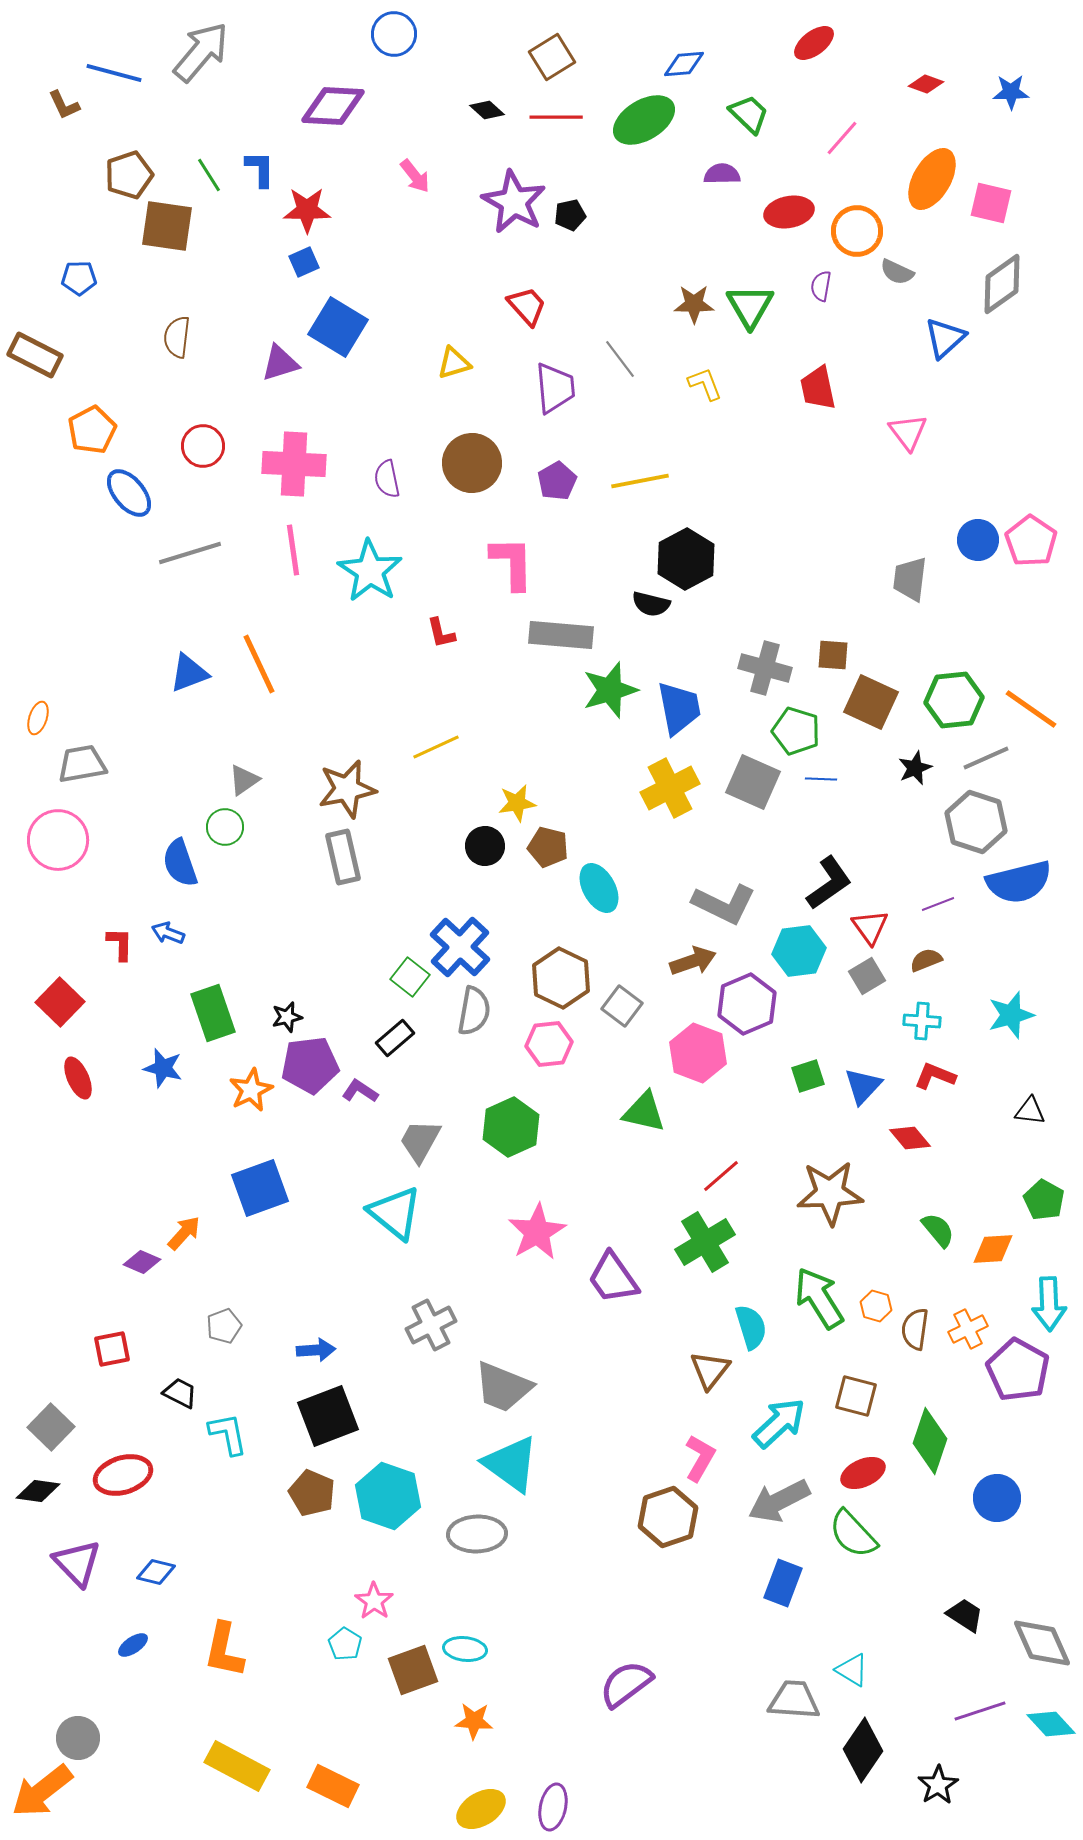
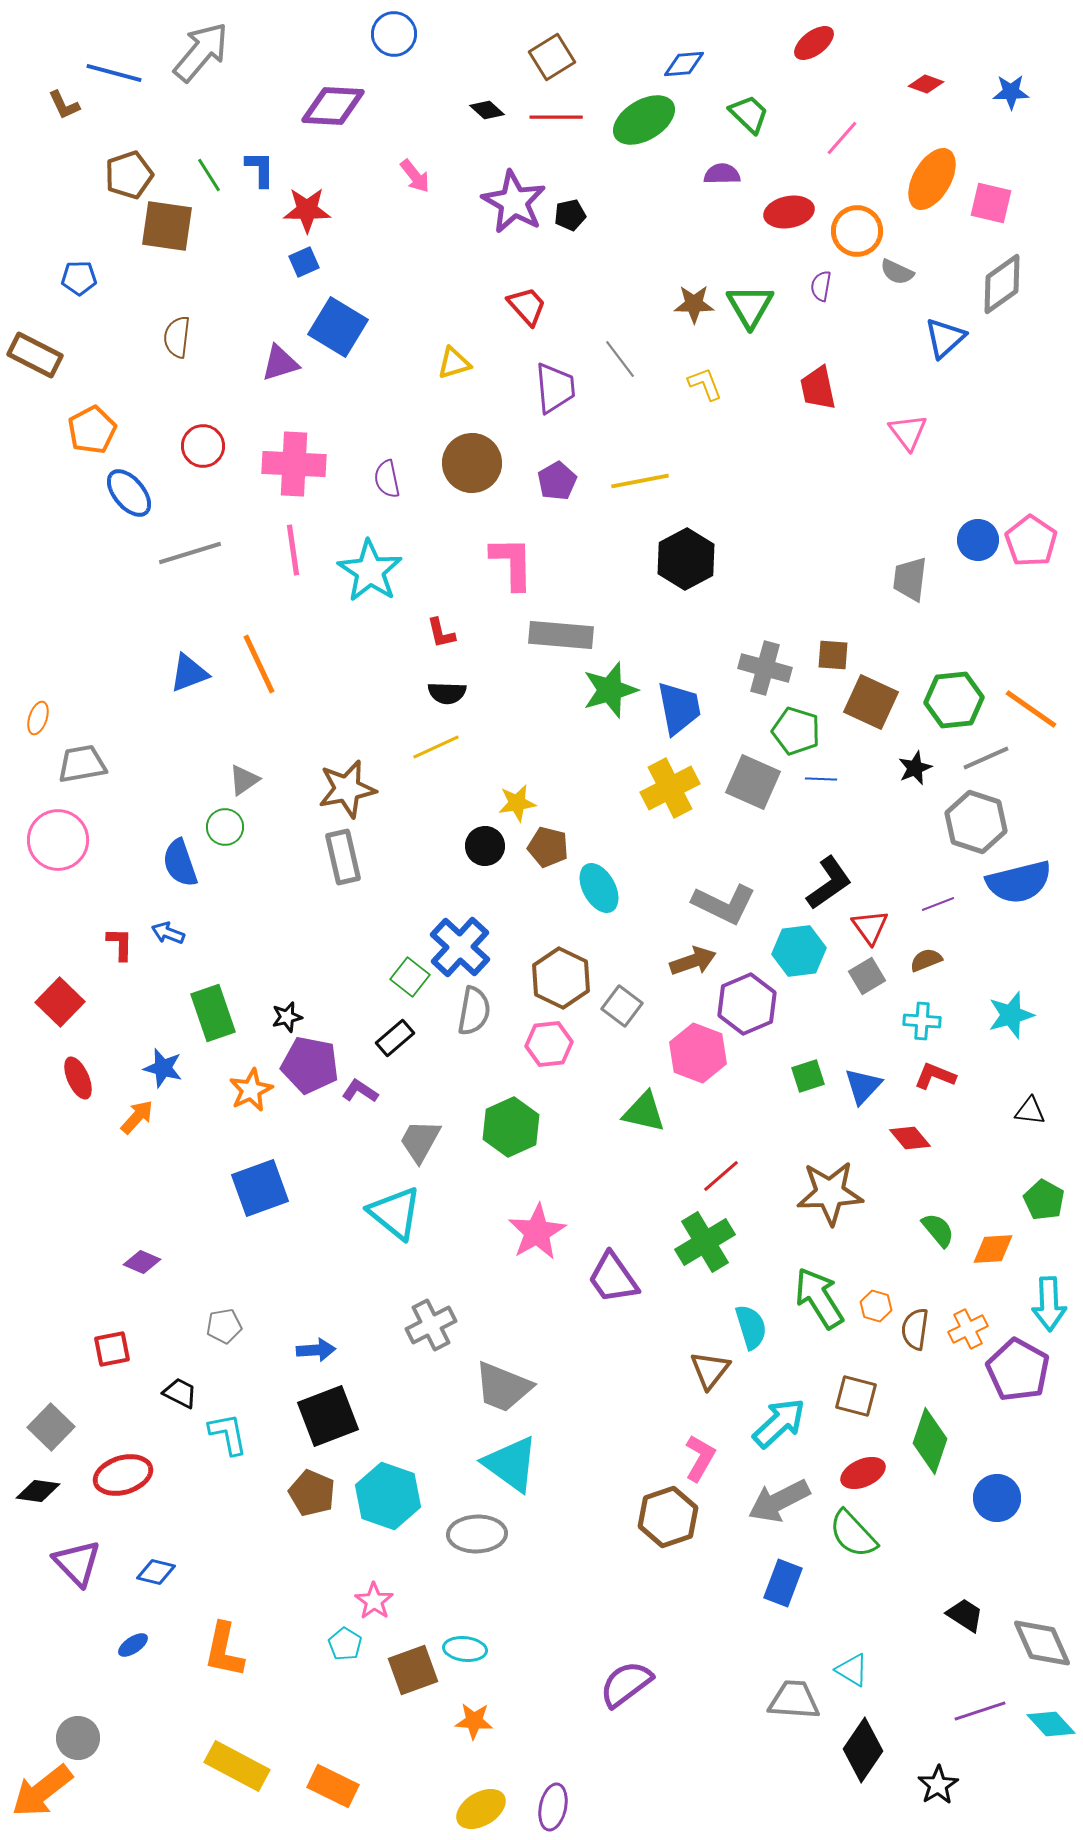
black semicircle at (651, 604): moved 204 px left, 89 px down; rotated 12 degrees counterclockwise
purple pentagon at (310, 1065): rotated 18 degrees clockwise
orange arrow at (184, 1233): moved 47 px left, 116 px up
gray pentagon at (224, 1326): rotated 12 degrees clockwise
